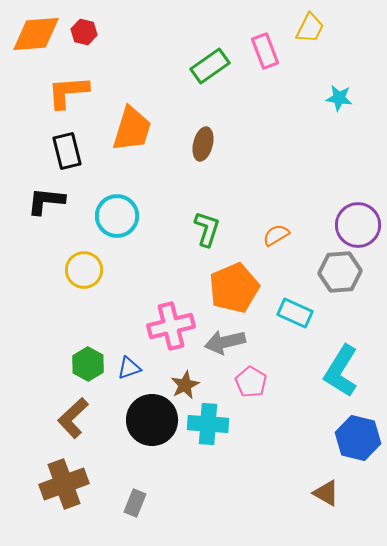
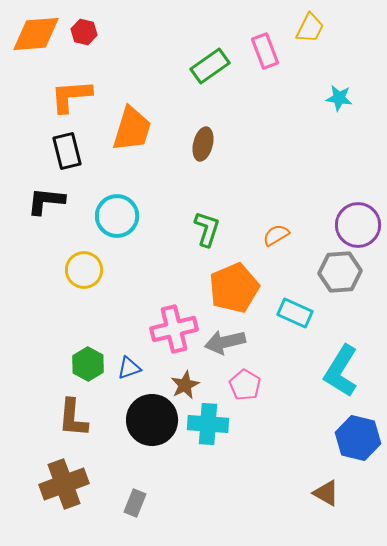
orange L-shape: moved 3 px right, 4 px down
pink cross: moved 3 px right, 3 px down
pink pentagon: moved 6 px left, 3 px down
brown L-shape: rotated 42 degrees counterclockwise
